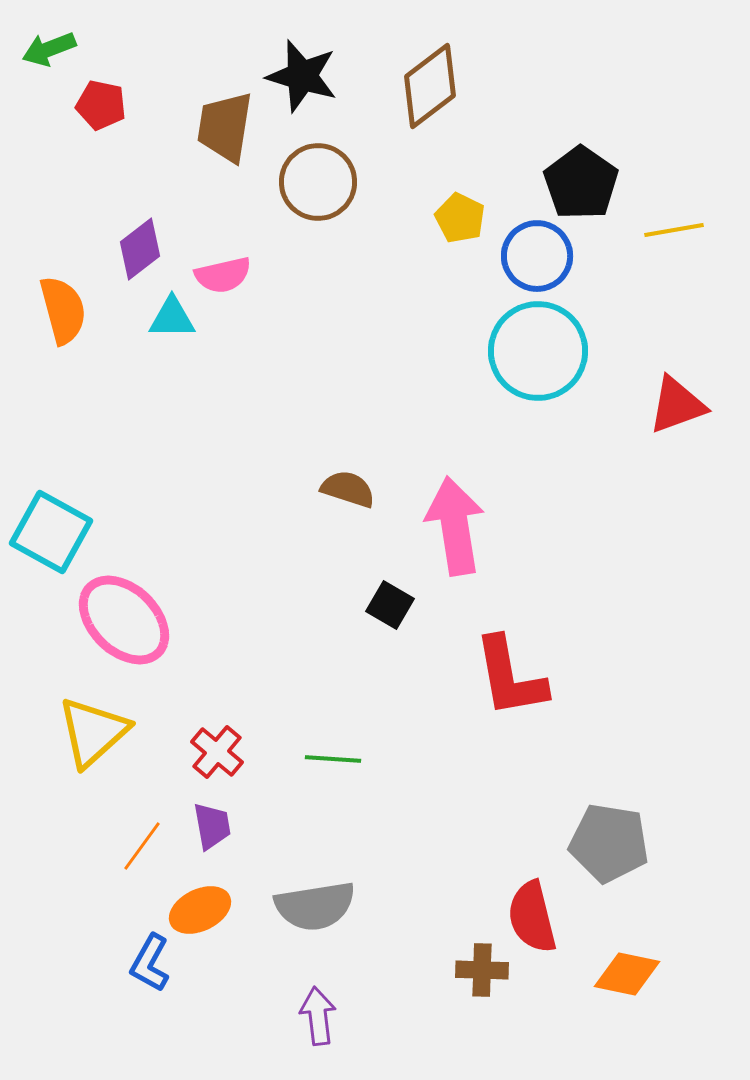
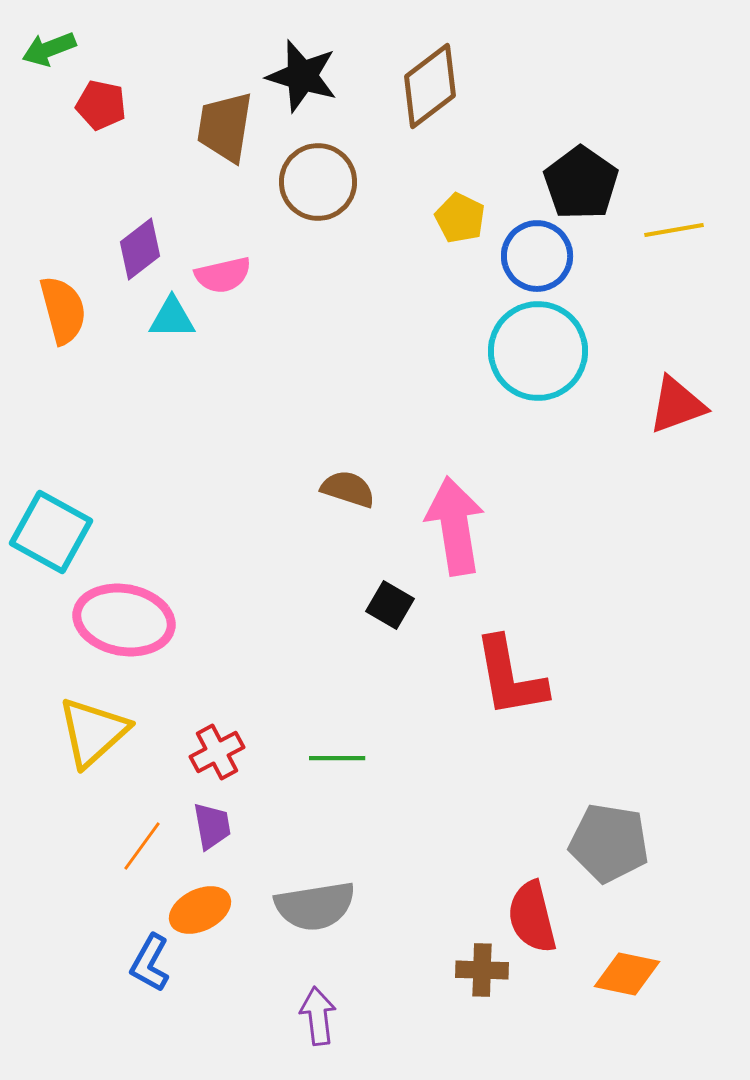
pink ellipse: rotated 34 degrees counterclockwise
red cross: rotated 22 degrees clockwise
green line: moved 4 px right, 1 px up; rotated 4 degrees counterclockwise
